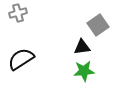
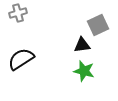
gray square: rotated 10 degrees clockwise
black triangle: moved 2 px up
green star: rotated 20 degrees clockwise
